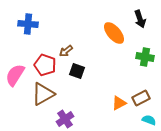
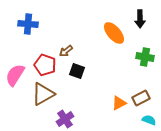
black arrow: rotated 18 degrees clockwise
